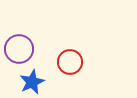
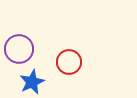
red circle: moved 1 px left
